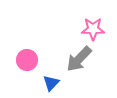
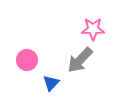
gray arrow: moved 1 px right, 1 px down
